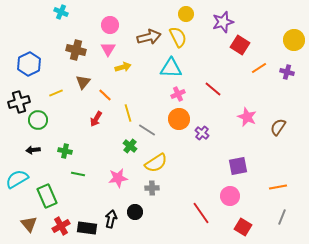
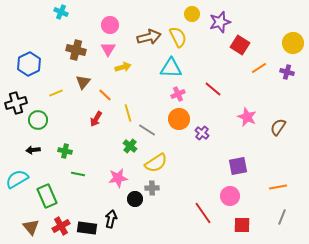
yellow circle at (186, 14): moved 6 px right
purple star at (223, 22): moved 3 px left
yellow circle at (294, 40): moved 1 px left, 3 px down
black cross at (19, 102): moved 3 px left, 1 px down
black circle at (135, 212): moved 13 px up
red line at (201, 213): moved 2 px right
brown triangle at (29, 224): moved 2 px right, 3 px down
red square at (243, 227): moved 1 px left, 2 px up; rotated 30 degrees counterclockwise
